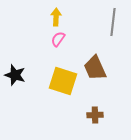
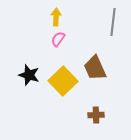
black star: moved 14 px right
yellow square: rotated 28 degrees clockwise
brown cross: moved 1 px right
